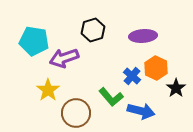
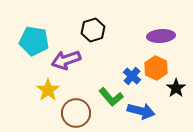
purple ellipse: moved 18 px right
purple arrow: moved 2 px right, 2 px down
